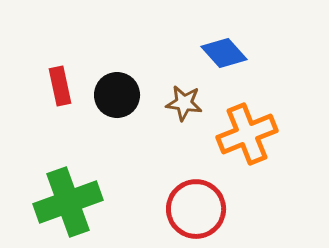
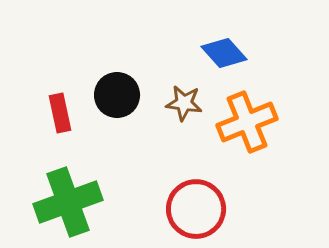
red rectangle: moved 27 px down
orange cross: moved 12 px up
